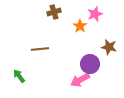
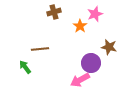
purple circle: moved 1 px right, 1 px up
green arrow: moved 6 px right, 9 px up
